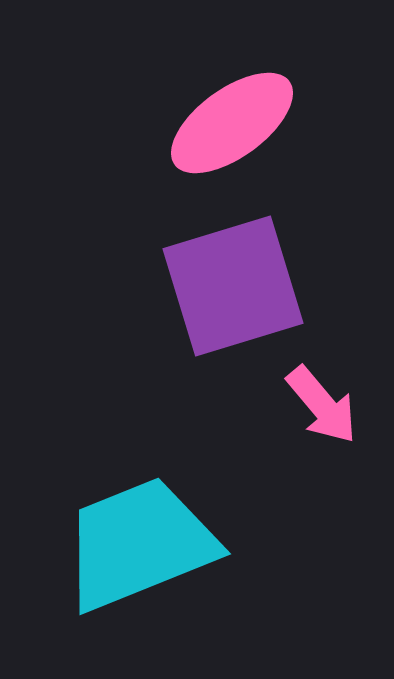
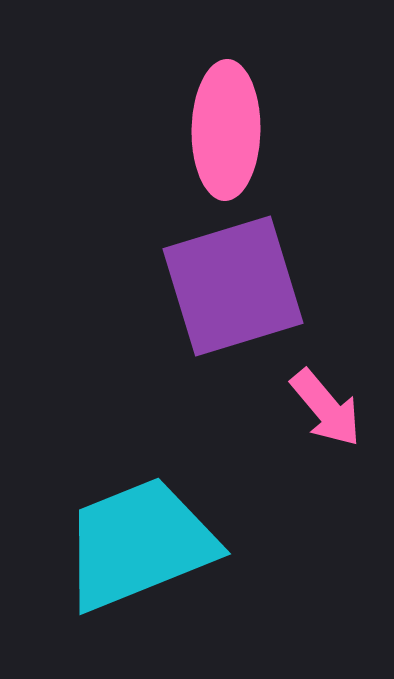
pink ellipse: moved 6 px left, 7 px down; rotated 53 degrees counterclockwise
pink arrow: moved 4 px right, 3 px down
